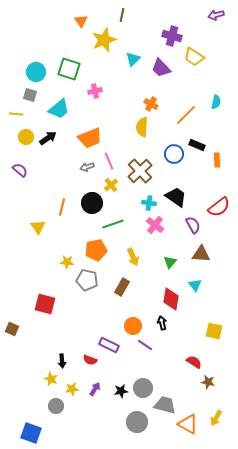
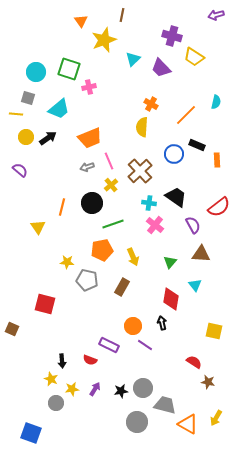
pink cross at (95, 91): moved 6 px left, 4 px up
gray square at (30, 95): moved 2 px left, 3 px down
orange pentagon at (96, 250): moved 6 px right
gray circle at (56, 406): moved 3 px up
